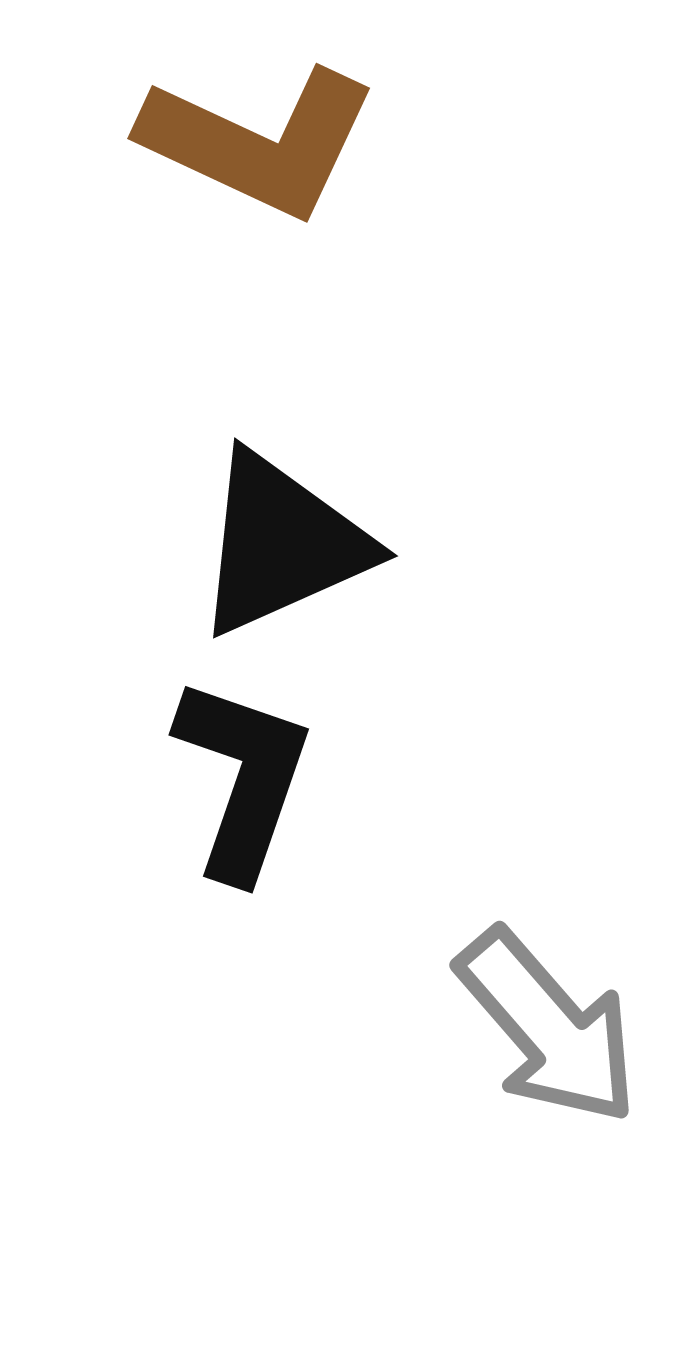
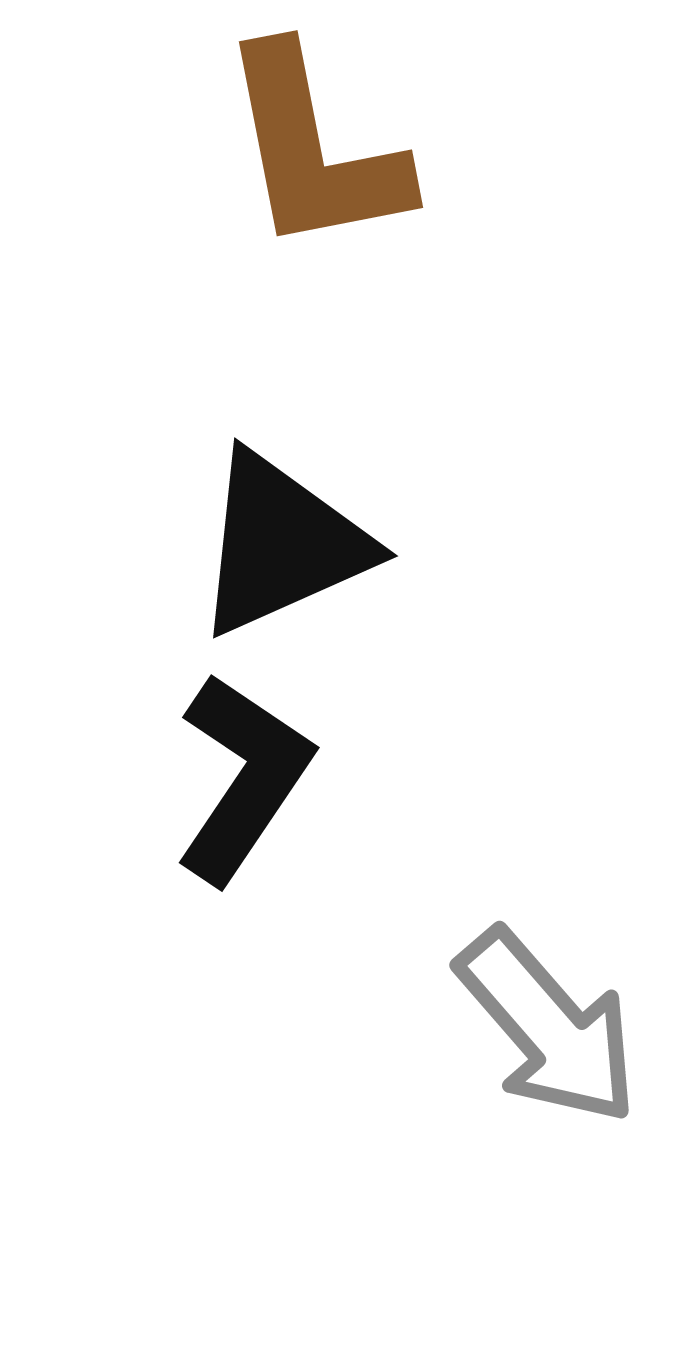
brown L-shape: moved 55 px right, 8 px down; rotated 54 degrees clockwise
black L-shape: rotated 15 degrees clockwise
